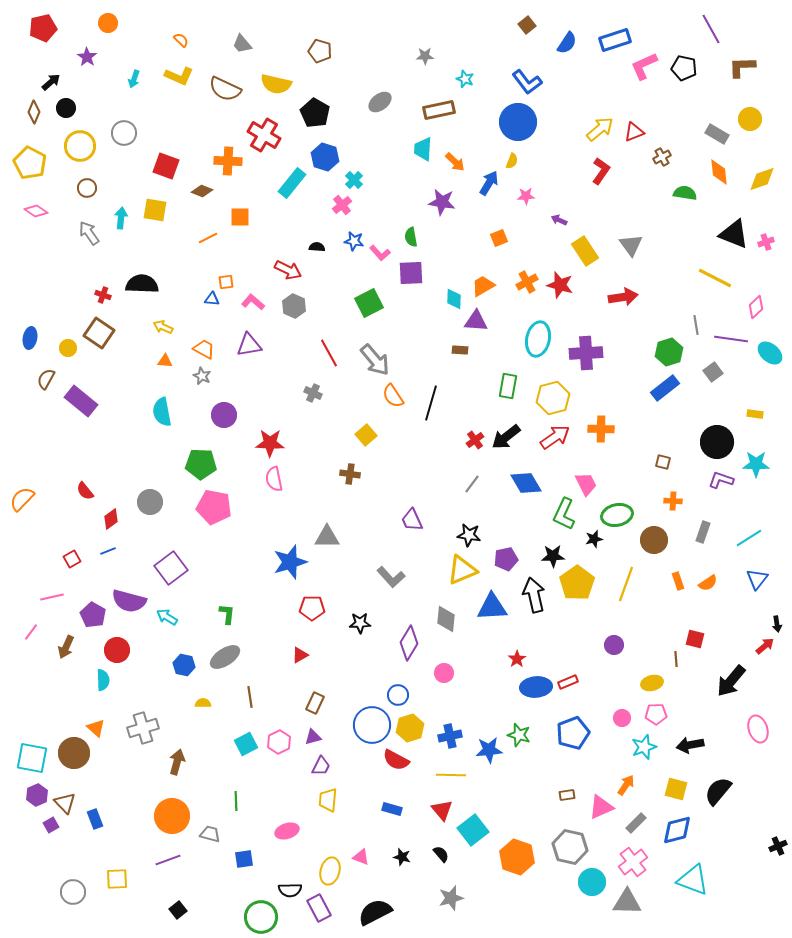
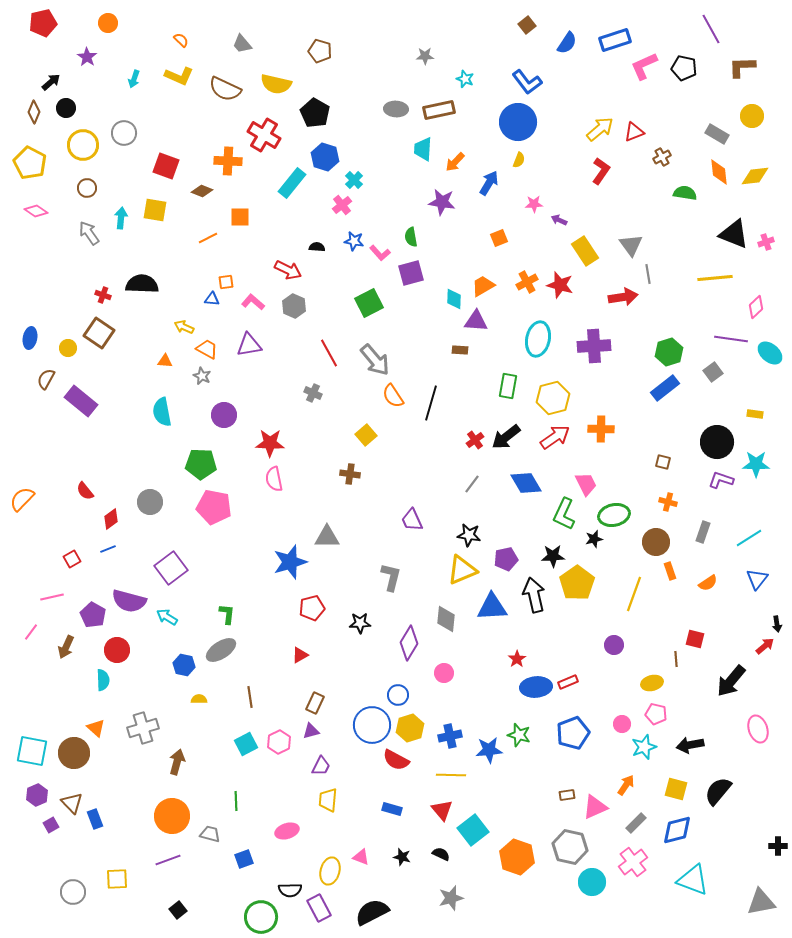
red pentagon at (43, 28): moved 5 px up
gray ellipse at (380, 102): moved 16 px right, 7 px down; rotated 40 degrees clockwise
yellow circle at (750, 119): moved 2 px right, 3 px up
yellow circle at (80, 146): moved 3 px right, 1 px up
yellow semicircle at (512, 161): moved 7 px right, 1 px up
orange arrow at (455, 162): rotated 90 degrees clockwise
yellow diamond at (762, 179): moved 7 px left, 3 px up; rotated 12 degrees clockwise
pink star at (526, 196): moved 8 px right, 8 px down
purple square at (411, 273): rotated 12 degrees counterclockwise
yellow line at (715, 278): rotated 32 degrees counterclockwise
gray line at (696, 325): moved 48 px left, 51 px up
yellow arrow at (163, 327): moved 21 px right
orange trapezoid at (204, 349): moved 3 px right
purple cross at (586, 353): moved 8 px right, 7 px up
orange cross at (673, 501): moved 5 px left, 1 px down; rotated 12 degrees clockwise
green ellipse at (617, 515): moved 3 px left
brown circle at (654, 540): moved 2 px right, 2 px down
blue line at (108, 551): moved 2 px up
gray L-shape at (391, 577): rotated 124 degrees counterclockwise
orange rectangle at (678, 581): moved 8 px left, 10 px up
yellow line at (626, 584): moved 8 px right, 10 px down
red pentagon at (312, 608): rotated 15 degrees counterclockwise
gray ellipse at (225, 657): moved 4 px left, 7 px up
yellow semicircle at (203, 703): moved 4 px left, 4 px up
pink pentagon at (656, 714): rotated 15 degrees clockwise
pink circle at (622, 718): moved 6 px down
purple triangle at (313, 737): moved 2 px left, 6 px up
cyan square at (32, 758): moved 7 px up
brown triangle at (65, 803): moved 7 px right
pink triangle at (601, 807): moved 6 px left
black cross at (778, 846): rotated 24 degrees clockwise
black semicircle at (441, 854): rotated 24 degrees counterclockwise
blue square at (244, 859): rotated 12 degrees counterclockwise
gray triangle at (627, 902): moved 134 px right; rotated 12 degrees counterclockwise
black semicircle at (375, 912): moved 3 px left
